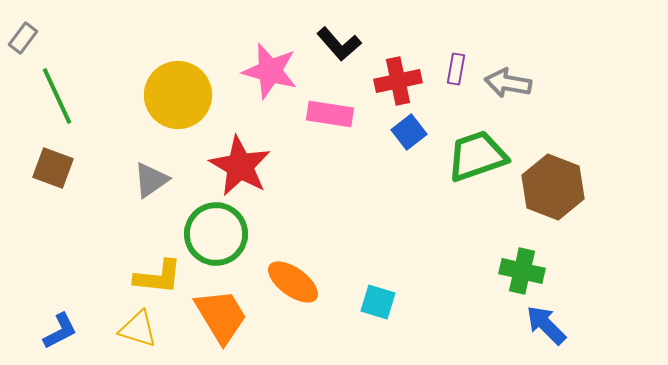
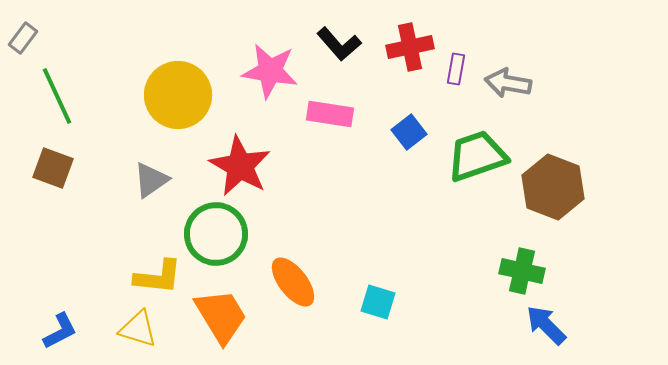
pink star: rotated 6 degrees counterclockwise
red cross: moved 12 px right, 34 px up
orange ellipse: rotated 16 degrees clockwise
